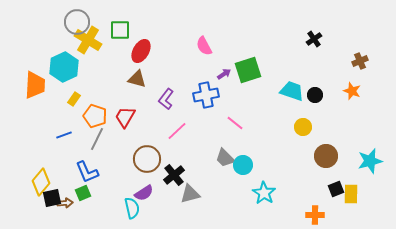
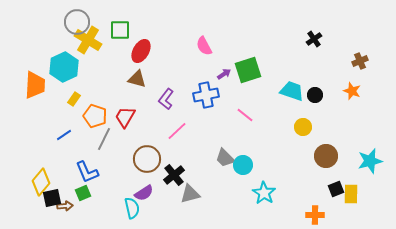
pink line at (235, 123): moved 10 px right, 8 px up
blue line at (64, 135): rotated 14 degrees counterclockwise
gray line at (97, 139): moved 7 px right
brown arrow at (65, 203): moved 3 px down
